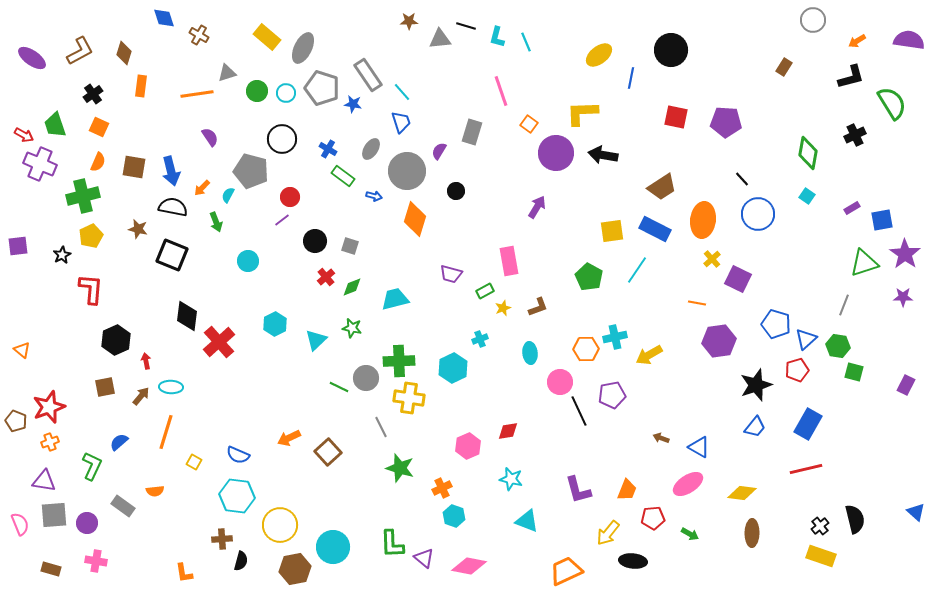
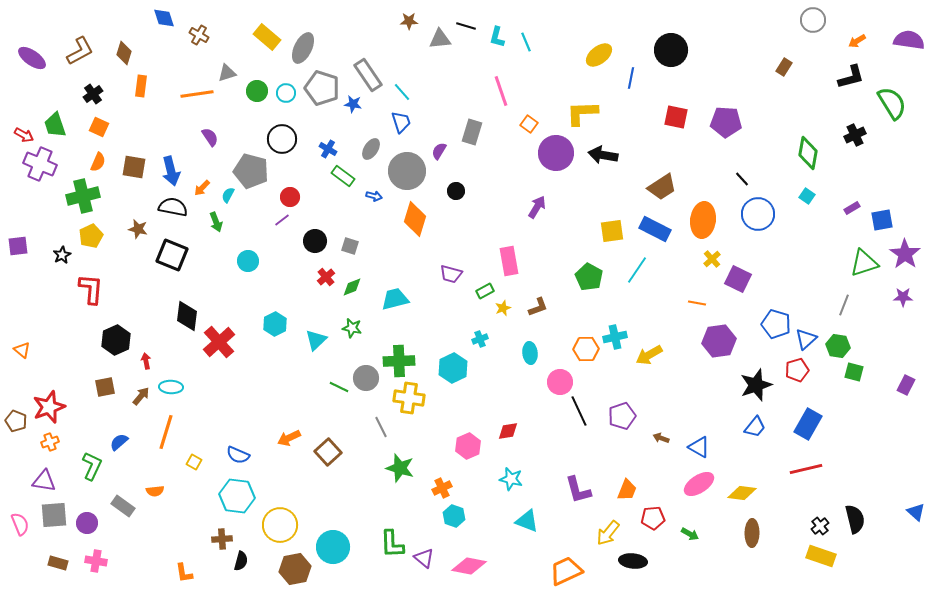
purple pentagon at (612, 395): moved 10 px right, 21 px down; rotated 8 degrees counterclockwise
pink ellipse at (688, 484): moved 11 px right
brown rectangle at (51, 569): moved 7 px right, 6 px up
